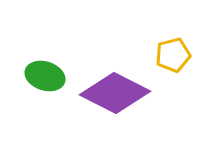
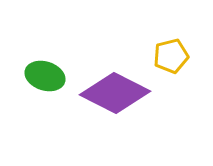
yellow pentagon: moved 2 px left, 1 px down
